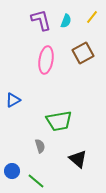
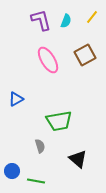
brown square: moved 2 px right, 2 px down
pink ellipse: moved 2 px right; rotated 40 degrees counterclockwise
blue triangle: moved 3 px right, 1 px up
green line: rotated 30 degrees counterclockwise
